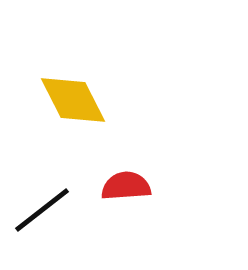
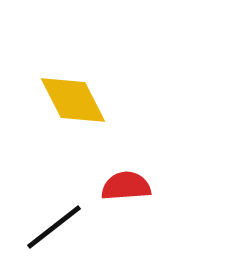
black line: moved 12 px right, 17 px down
